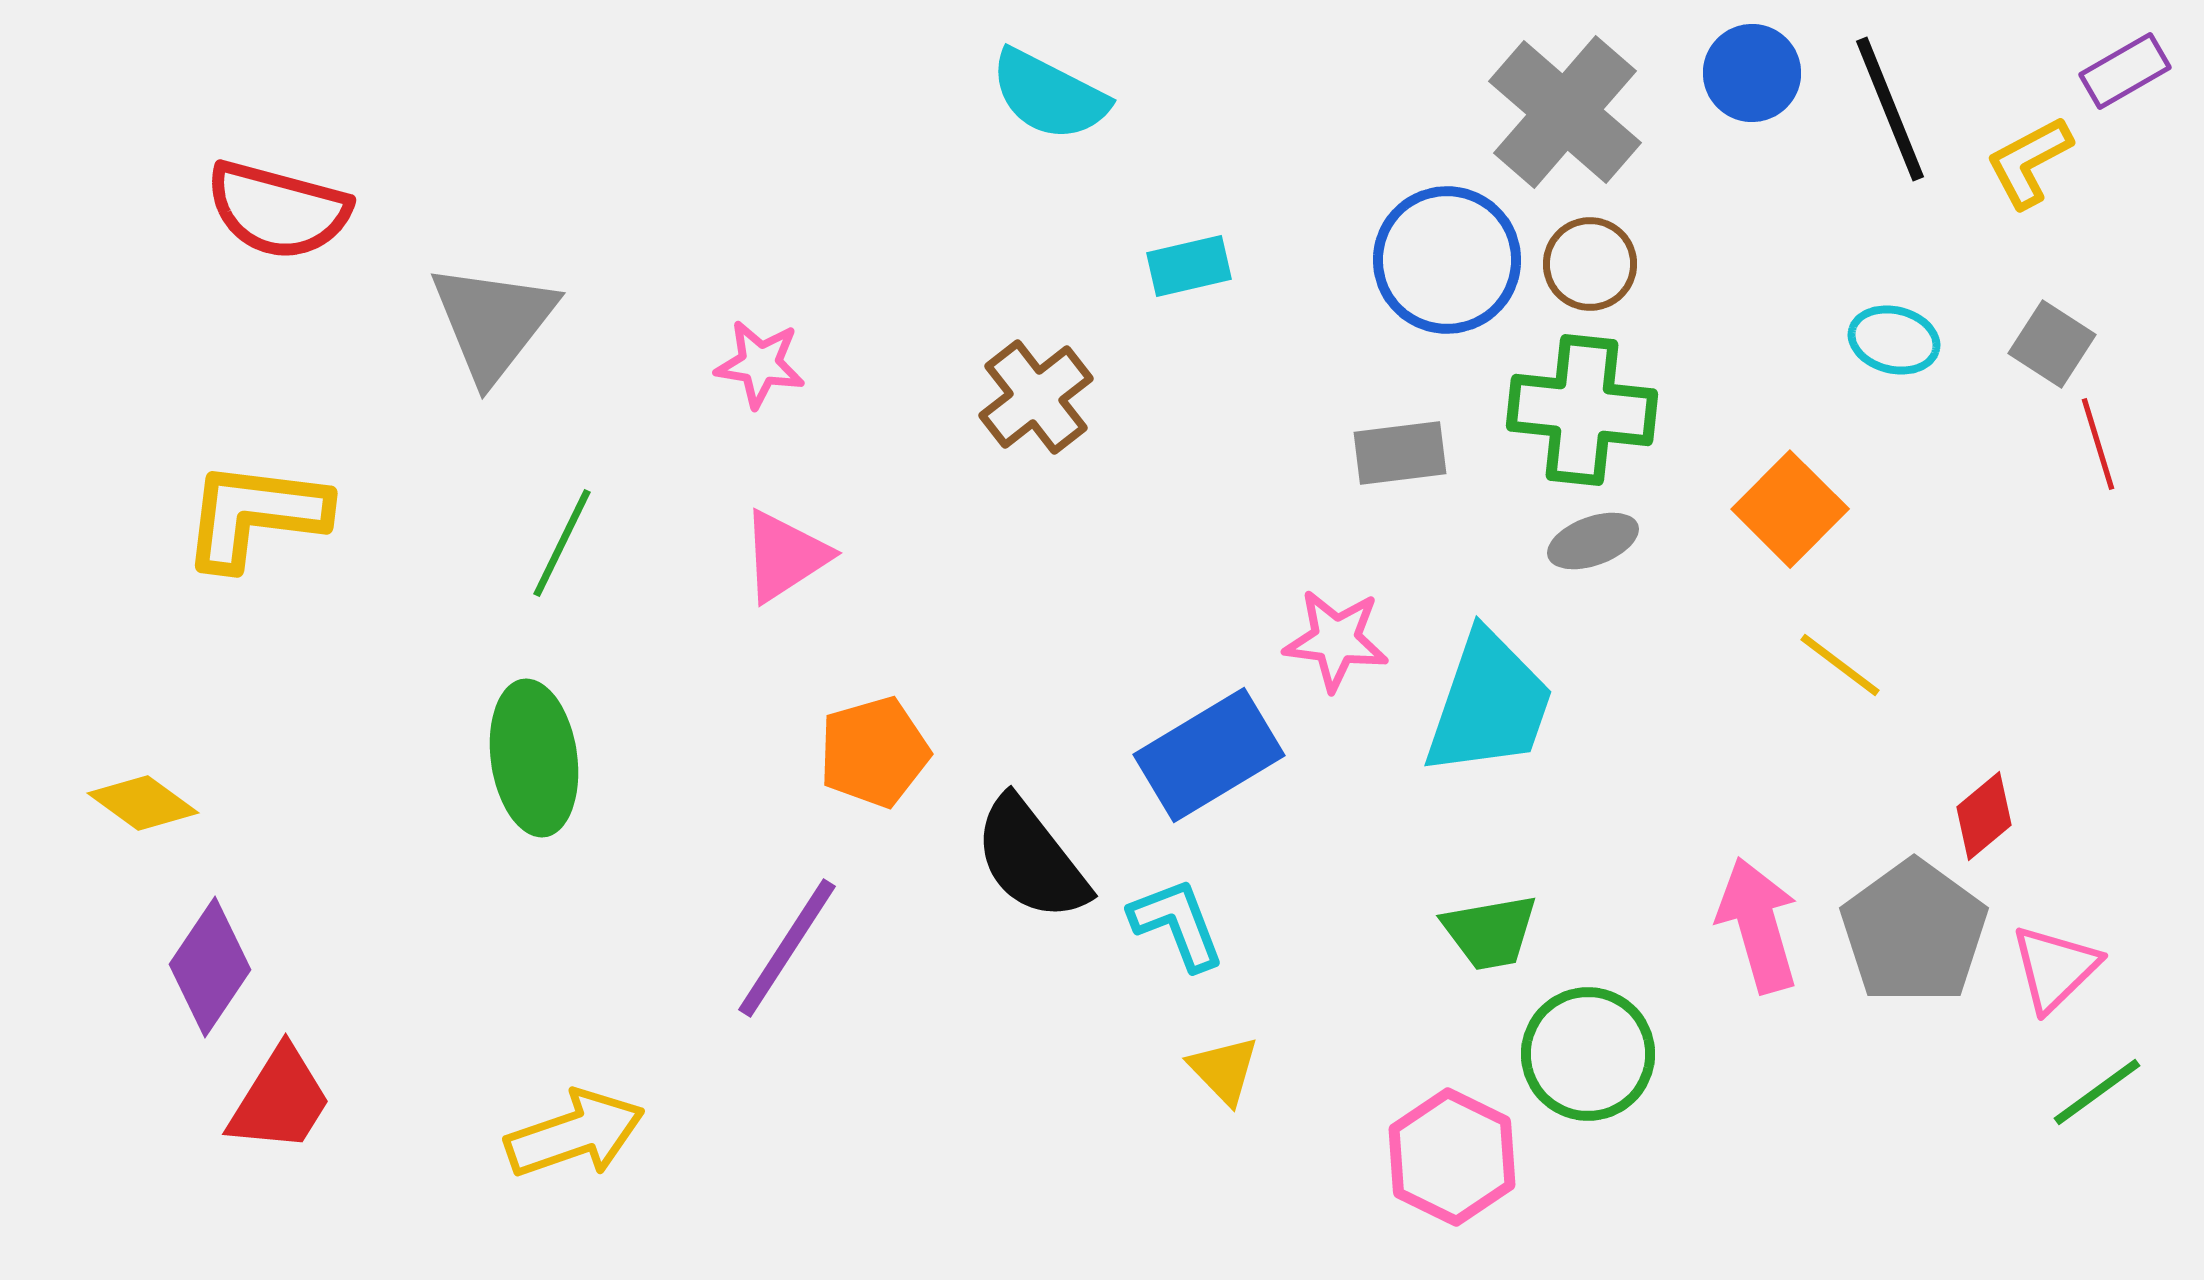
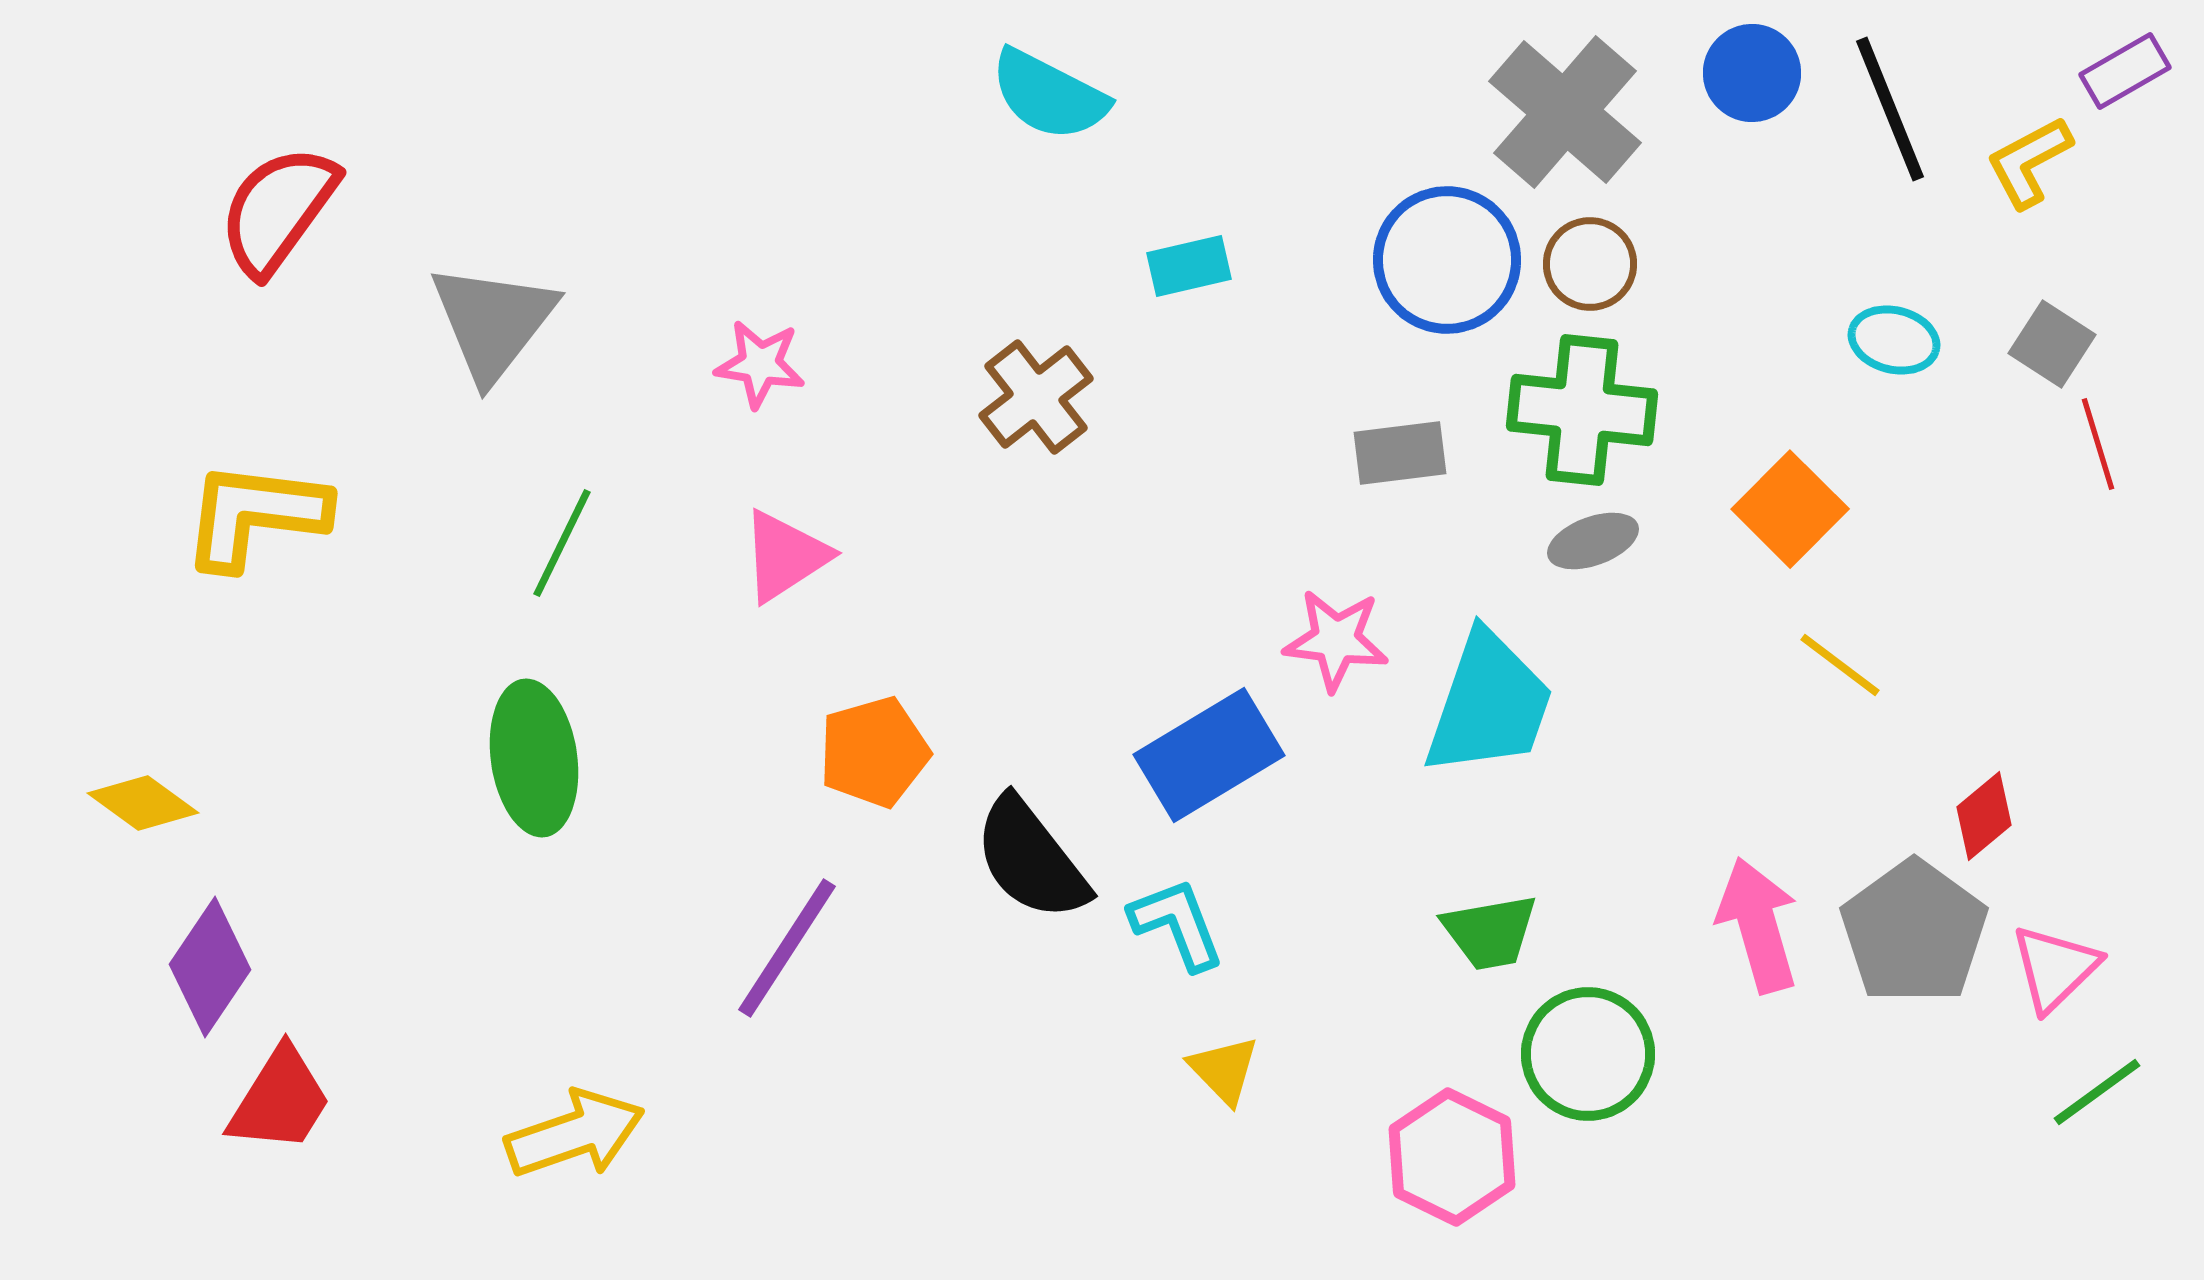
red semicircle at (278, 210): rotated 111 degrees clockwise
